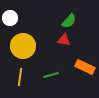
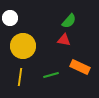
orange rectangle: moved 5 px left
